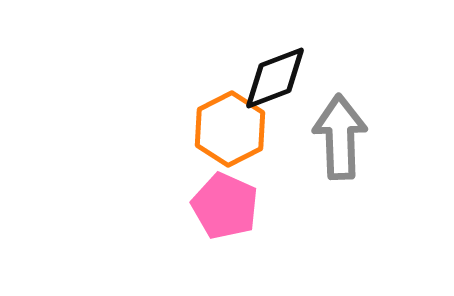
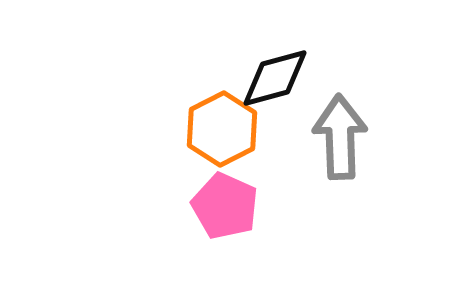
black diamond: rotated 6 degrees clockwise
orange hexagon: moved 8 px left
